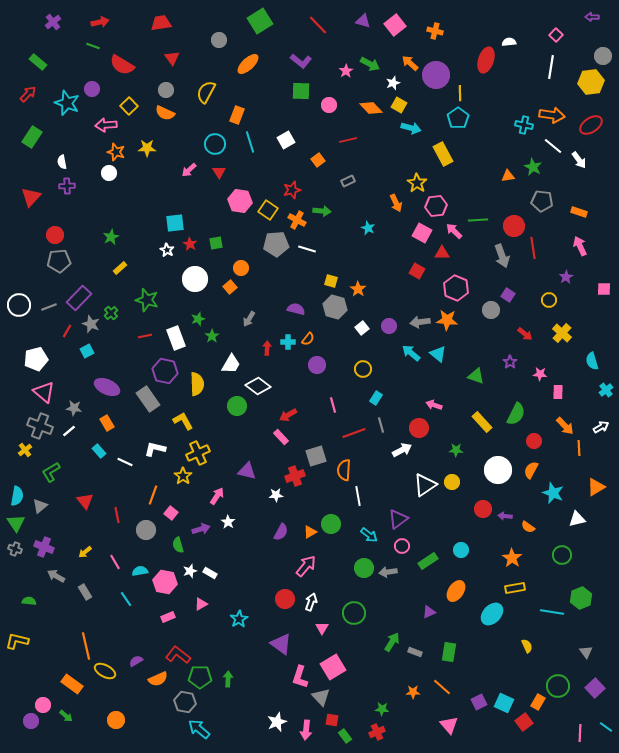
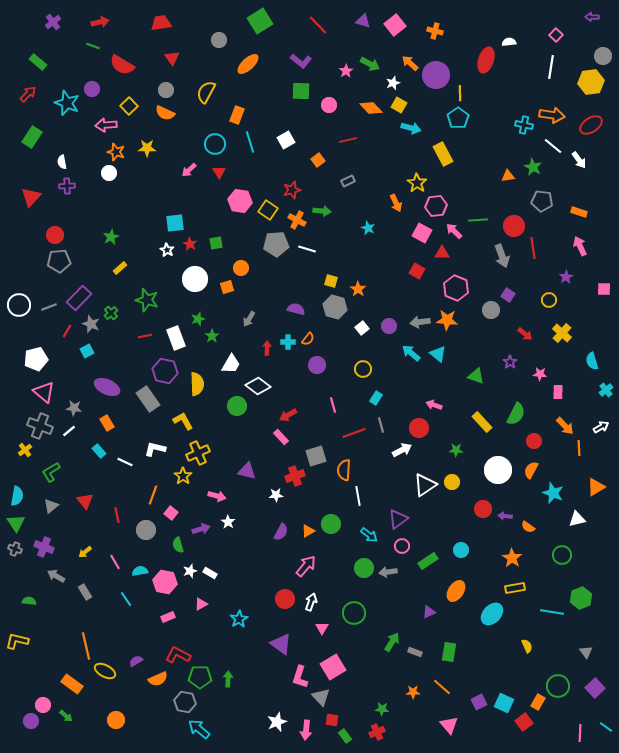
orange square at (230, 287): moved 3 px left; rotated 24 degrees clockwise
pink arrow at (217, 496): rotated 72 degrees clockwise
gray triangle at (40, 506): moved 11 px right
orange triangle at (310, 532): moved 2 px left, 1 px up
red L-shape at (178, 655): rotated 10 degrees counterclockwise
